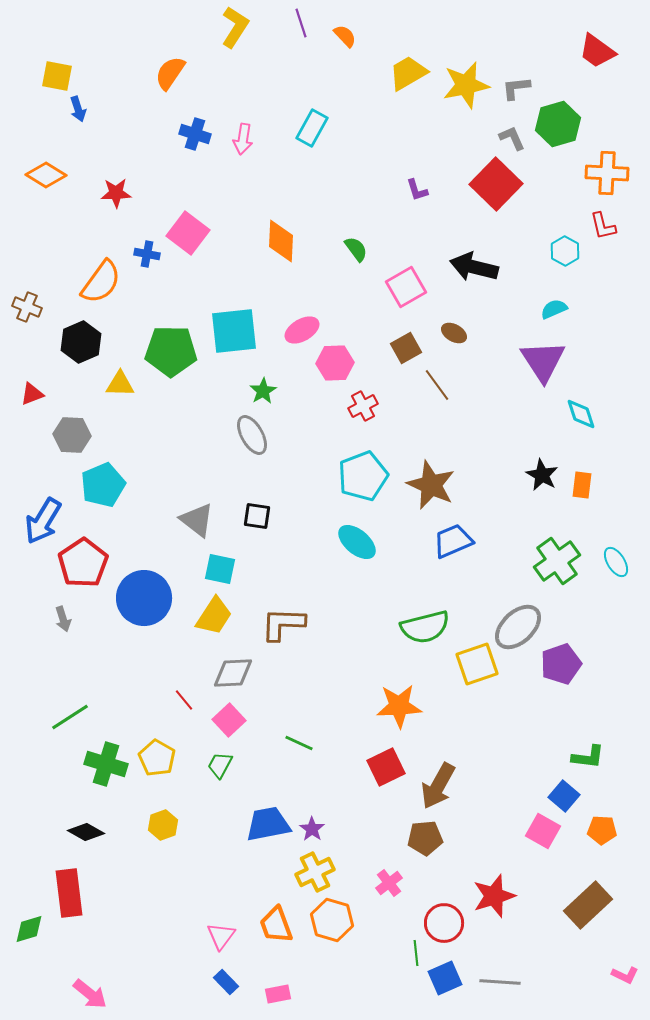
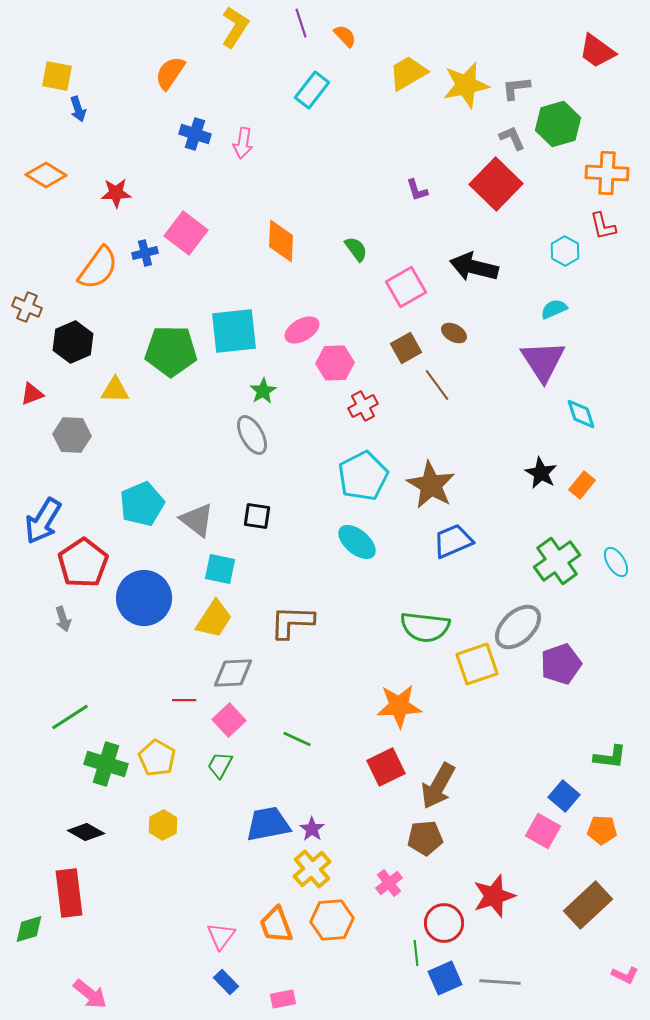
cyan rectangle at (312, 128): moved 38 px up; rotated 9 degrees clockwise
pink arrow at (243, 139): moved 4 px down
pink square at (188, 233): moved 2 px left
blue cross at (147, 254): moved 2 px left, 1 px up; rotated 25 degrees counterclockwise
orange semicircle at (101, 282): moved 3 px left, 14 px up
black hexagon at (81, 342): moved 8 px left
yellow triangle at (120, 384): moved 5 px left, 6 px down
black star at (542, 475): moved 1 px left, 2 px up
cyan pentagon at (363, 476): rotated 6 degrees counterclockwise
cyan pentagon at (103, 485): moved 39 px right, 19 px down
brown star at (431, 485): rotated 6 degrees clockwise
orange rectangle at (582, 485): rotated 32 degrees clockwise
yellow trapezoid at (214, 616): moved 3 px down
brown L-shape at (283, 624): moved 9 px right, 2 px up
green semicircle at (425, 627): rotated 21 degrees clockwise
red line at (184, 700): rotated 50 degrees counterclockwise
green line at (299, 743): moved 2 px left, 4 px up
green L-shape at (588, 757): moved 22 px right
yellow hexagon at (163, 825): rotated 8 degrees counterclockwise
yellow cross at (315, 872): moved 3 px left, 3 px up; rotated 15 degrees counterclockwise
orange hexagon at (332, 920): rotated 21 degrees counterclockwise
pink rectangle at (278, 994): moved 5 px right, 5 px down
